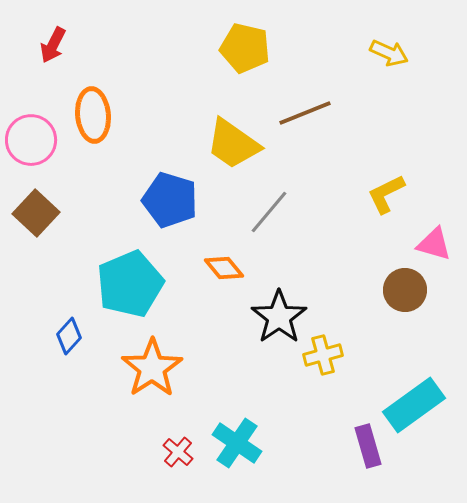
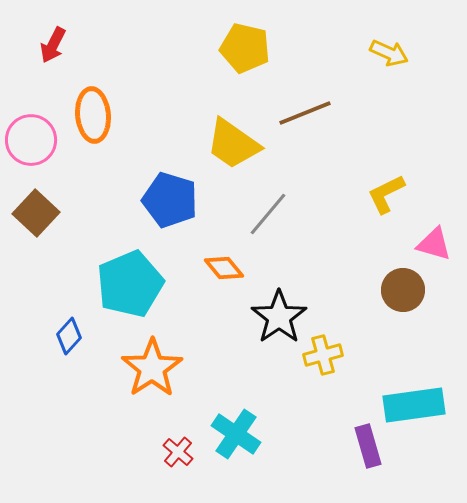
gray line: moved 1 px left, 2 px down
brown circle: moved 2 px left
cyan rectangle: rotated 28 degrees clockwise
cyan cross: moved 1 px left, 9 px up
